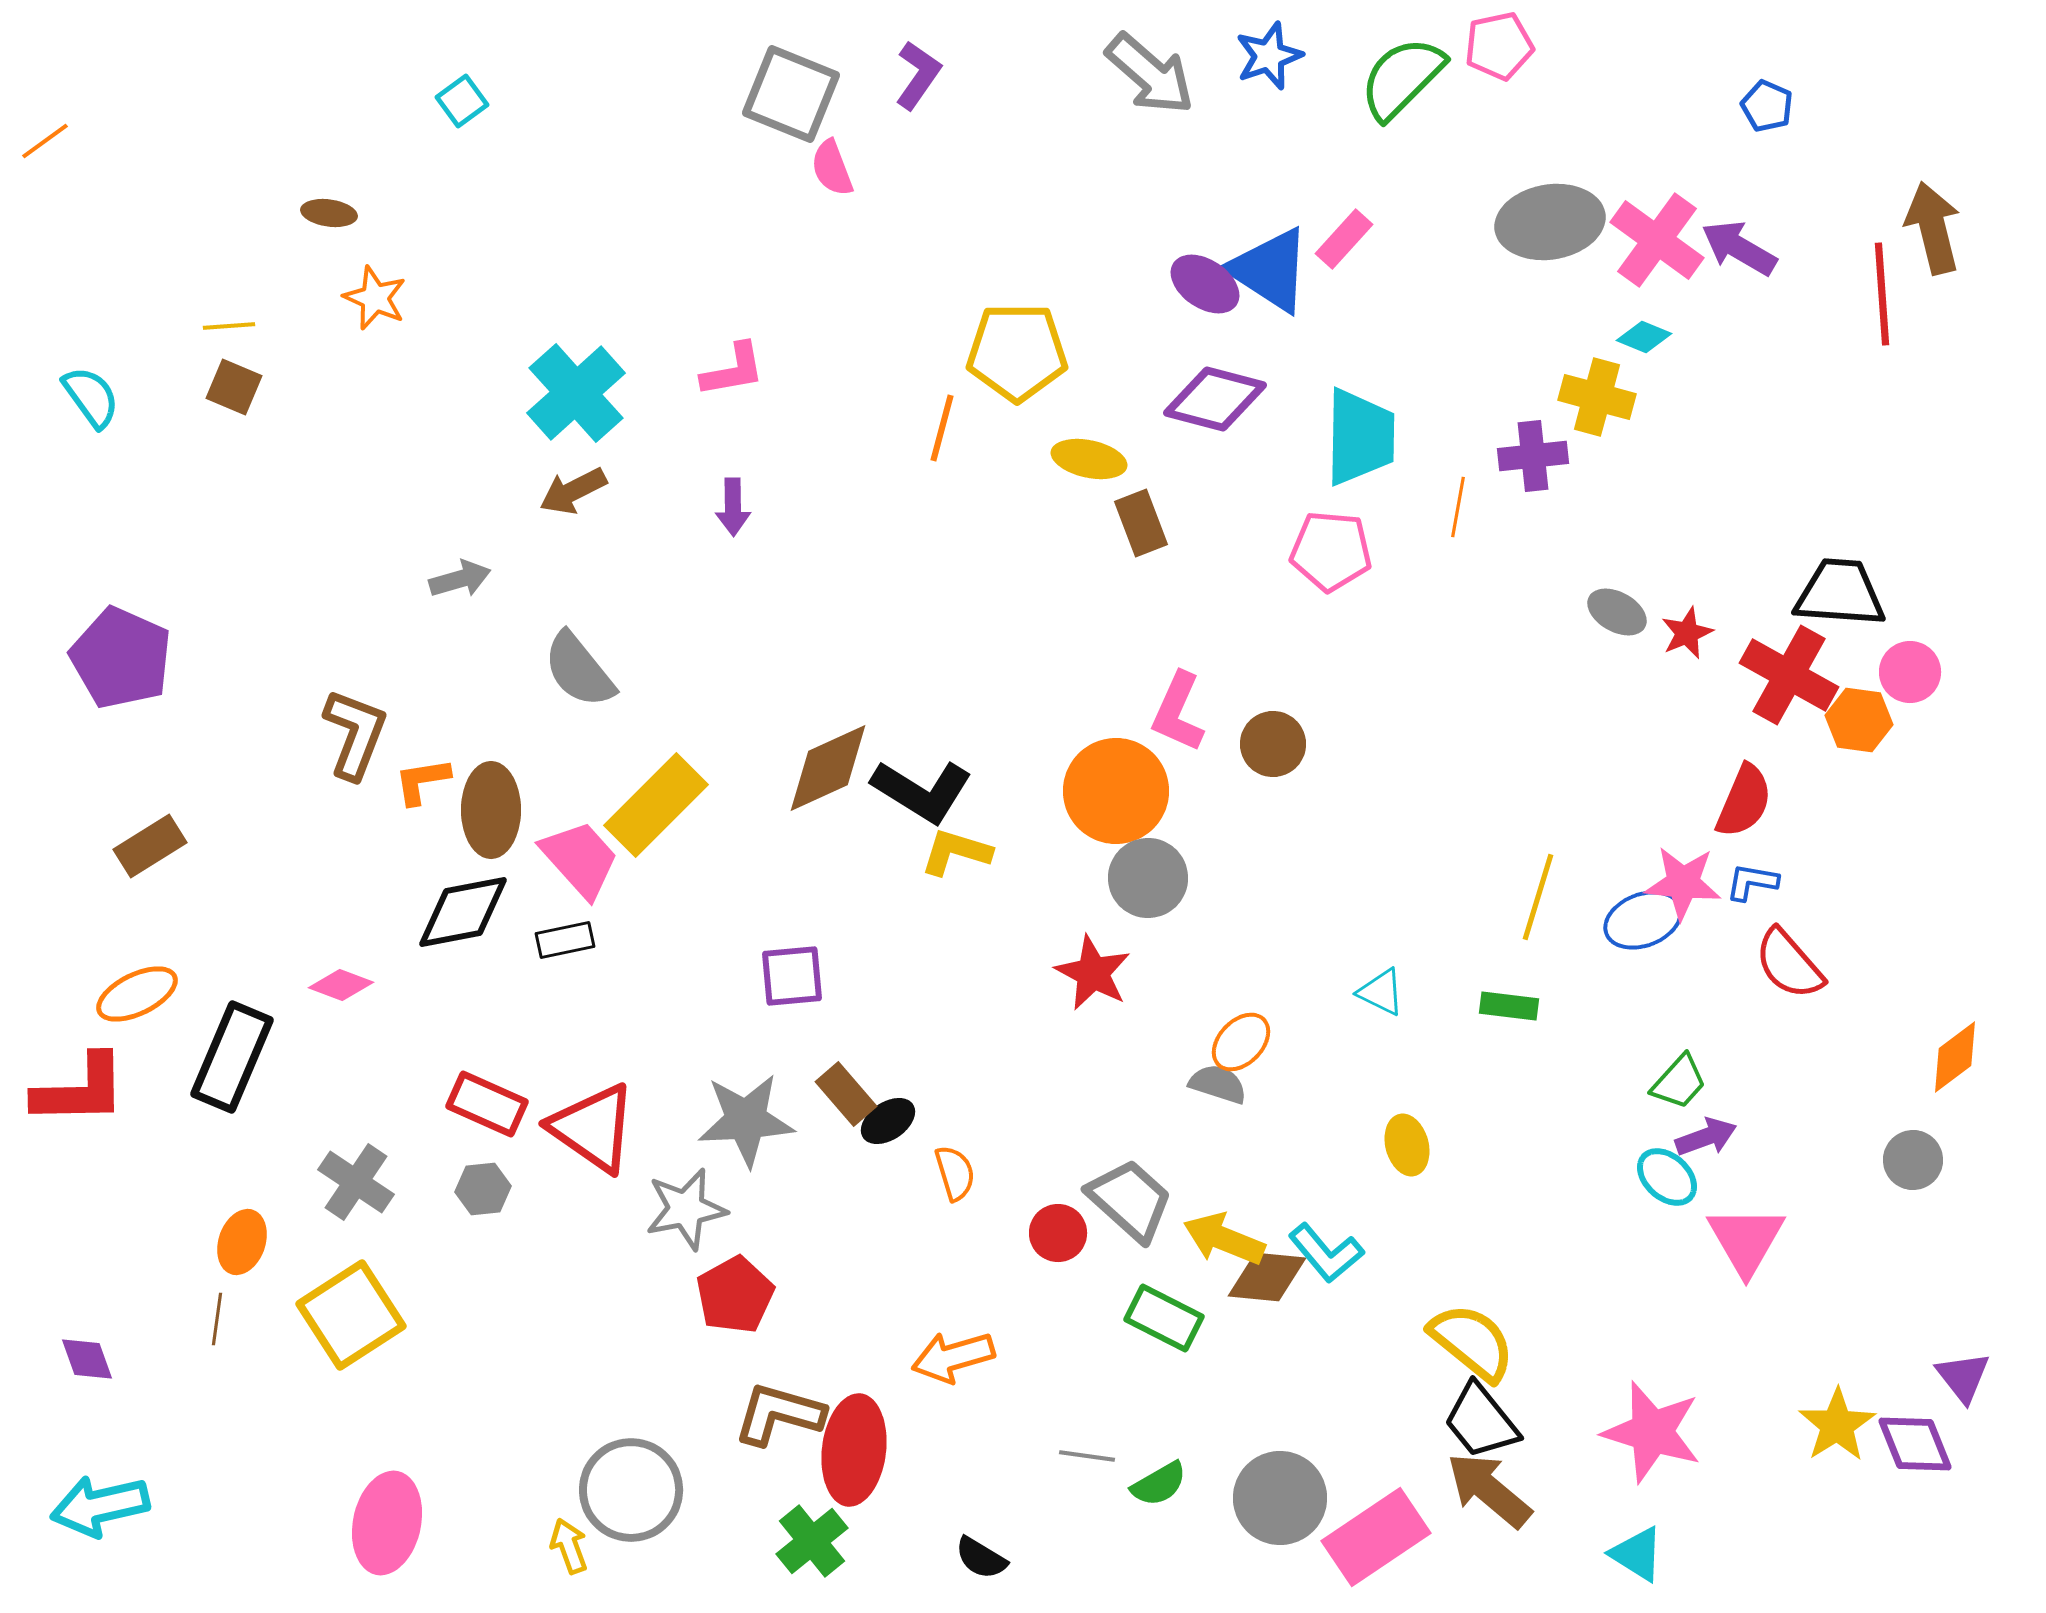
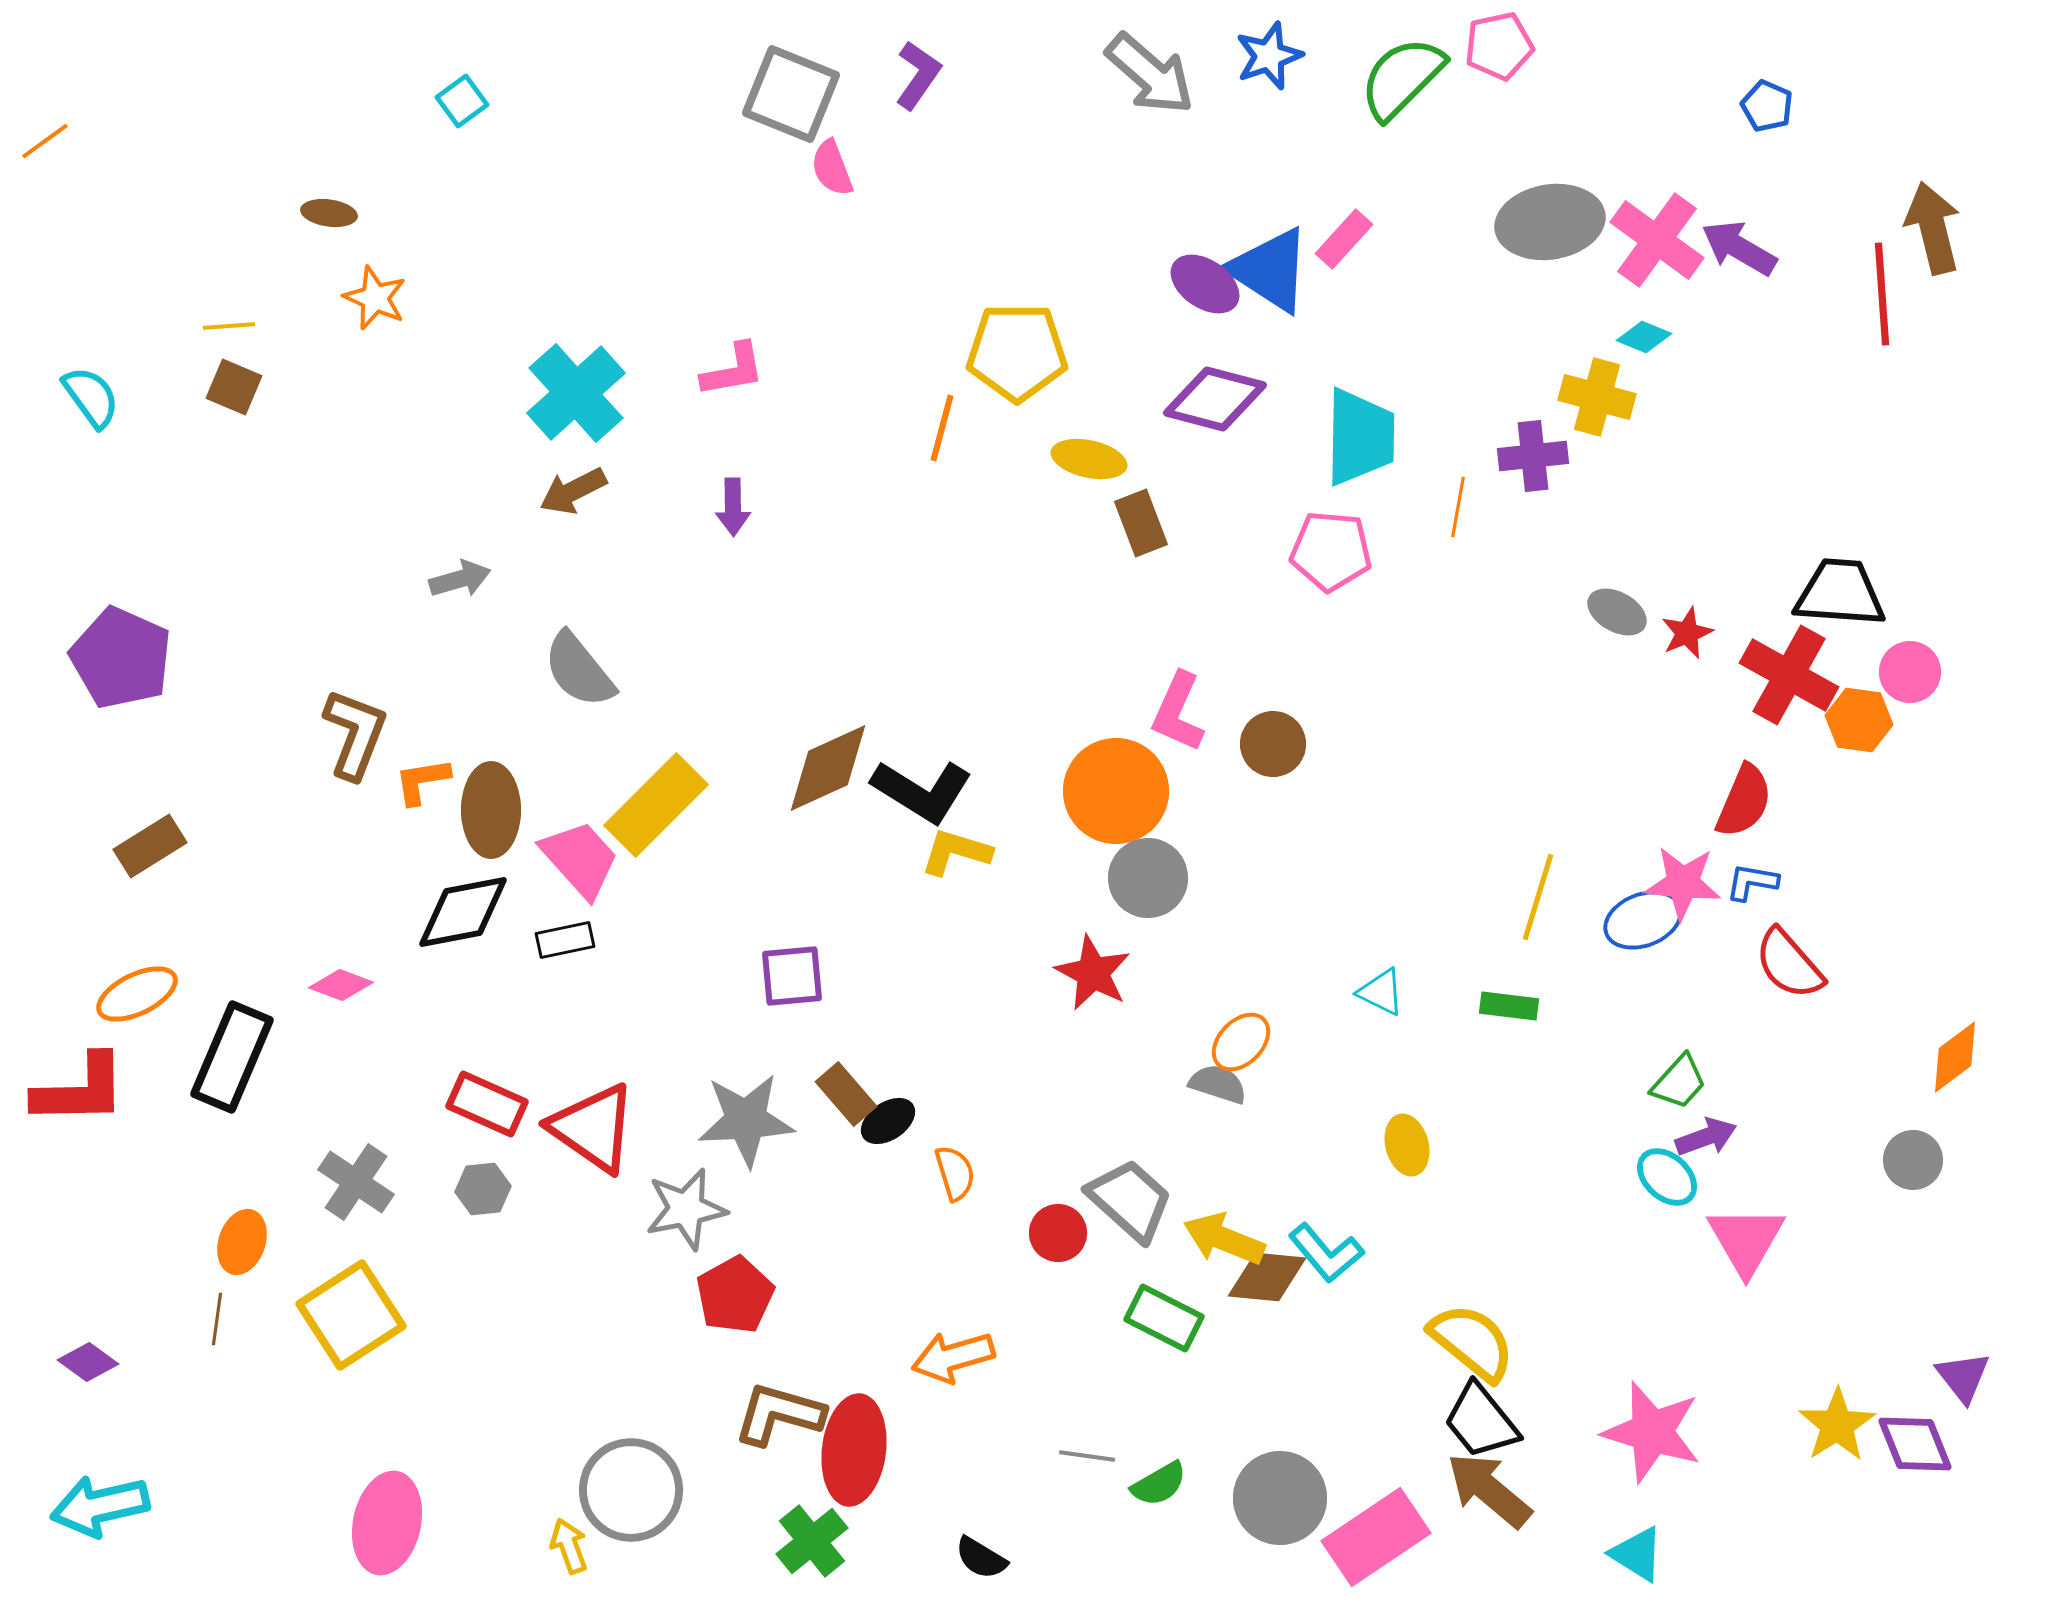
purple diamond at (87, 1359): moved 1 px right, 3 px down; rotated 34 degrees counterclockwise
